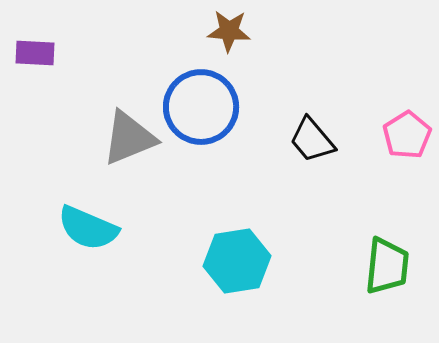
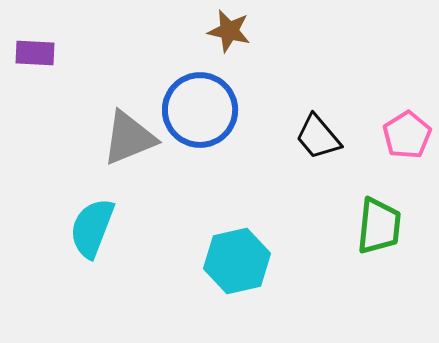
brown star: rotated 9 degrees clockwise
blue circle: moved 1 px left, 3 px down
black trapezoid: moved 6 px right, 3 px up
cyan semicircle: moved 4 px right; rotated 88 degrees clockwise
cyan hexagon: rotated 4 degrees counterclockwise
green trapezoid: moved 8 px left, 40 px up
